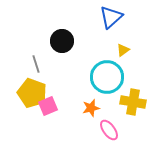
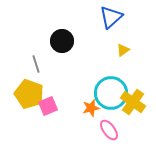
cyan circle: moved 4 px right, 16 px down
yellow pentagon: moved 3 px left, 1 px down
yellow cross: rotated 25 degrees clockwise
